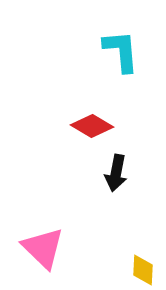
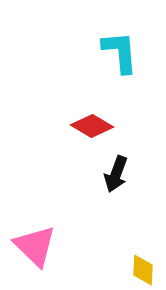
cyan L-shape: moved 1 px left, 1 px down
black arrow: moved 1 px down; rotated 9 degrees clockwise
pink triangle: moved 8 px left, 2 px up
